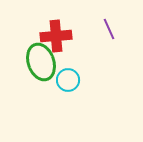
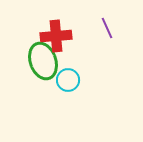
purple line: moved 2 px left, 1 px up
green ellipse: moved 2 px right, 1 px up
